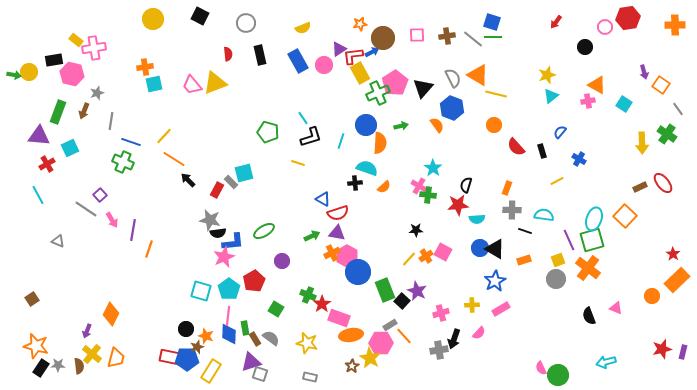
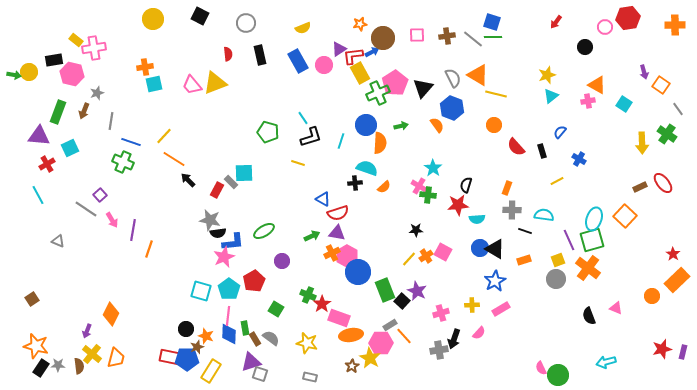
cyan square at (244, 173): rotated 12 degrees clockwise
